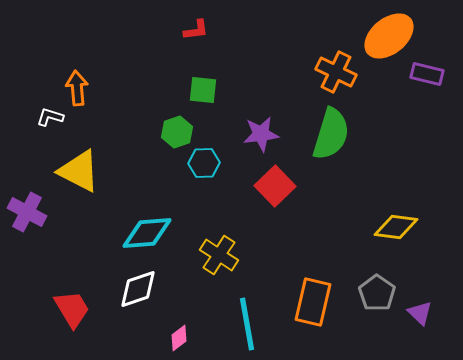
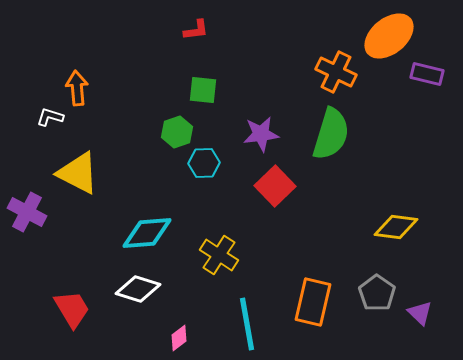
yellow triangle: moved 1 px left, 2 px down
white diamond: rotated 36 degrees clockwise
